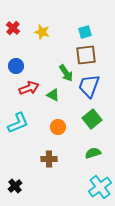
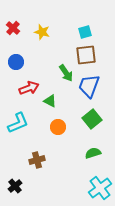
blue circle: moved 4 px up
green triangle: moved 3 px left, 6 px down
brown cross: moved 12 px left, 1 px down; rotated 14 degrees counterclockwise
cyan cross: moved 1 px down
